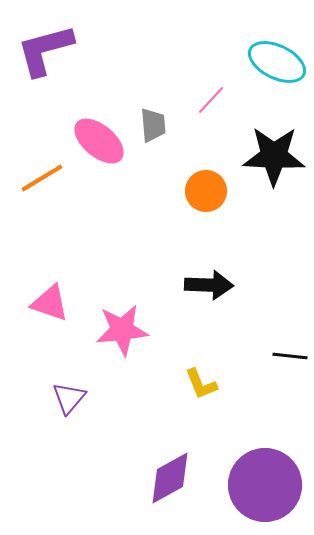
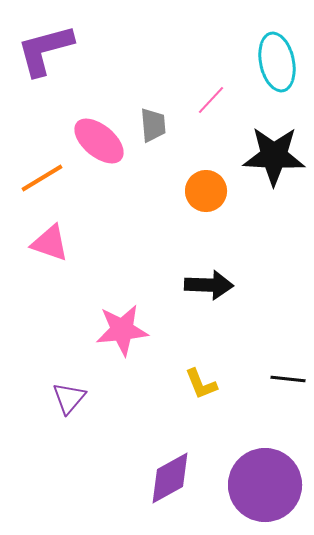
cyan ellipse: rotated 52 degrees clockwise
pink triangle: moved 60 px up
black line: moved 2 px left, 23 px down
